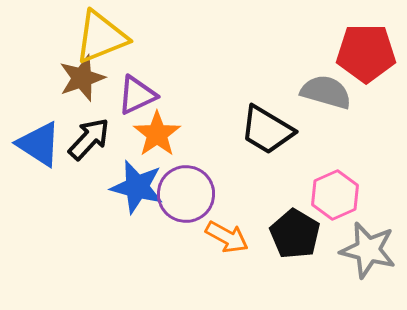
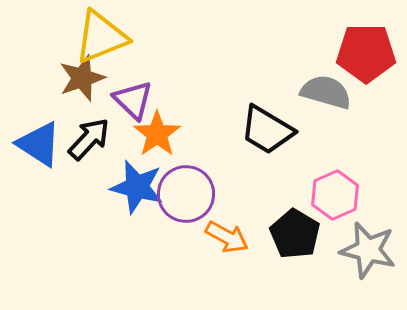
purple triangle: moved 4 px left, 5 px down; rotated 51 degrees counterclockwise
